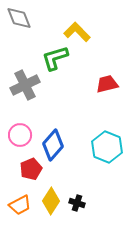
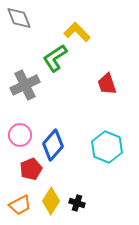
green L-shape: rotated 16 degrees counterclockwise
red trapezoid: rotated 95 degrees counterclockwise
